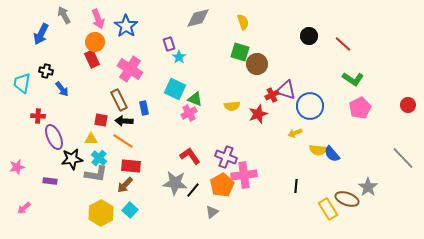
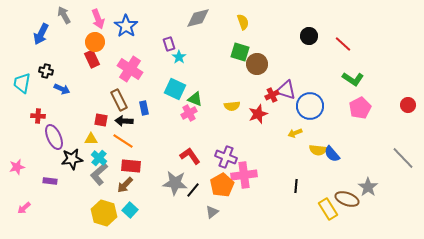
blue arrow at (62, 89): rotated 28 degrees counterclockwise
gray L-shape at (96, 174): moved 3 px right; rotated 130 degrees clockwise
yellow hexagon at (101, 213): moved 3 px right; rotated 15 degrees counterclockwise
